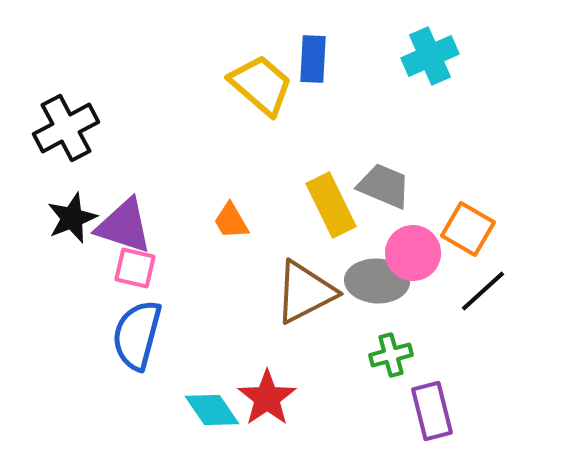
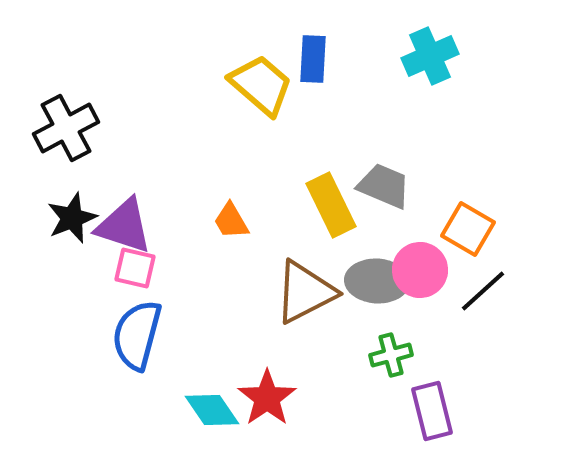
pink circle: moved 7 px right, 17 px down
